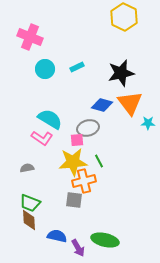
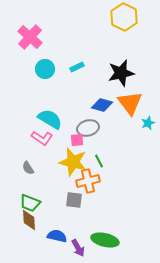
pink cross: rotated 20 degrees clockwise
cyan star: rotated 24 degrees counterclockwise
yellow star: rotated 20 degrees clockwise
gray semicircle: moved 1 px right; rotated 112 degrees counterclockwise
orange cross: moved 4 px right
